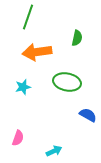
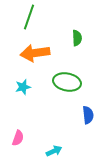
green line: moved 1 px right
green semicircle: rotated 14 degrees counterclockwise
orange arrow: moved 2 px left, 1 px down
blue semicircle: rotated 54 degrees clockwise
